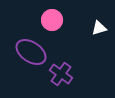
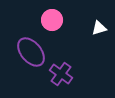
purple ellipse: rotated 16 degrees clockwise
